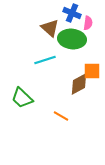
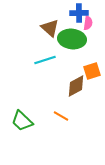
blue cross: moved 7 px right; rotated 24 degrees counterclockwise
orange square: rotated 18 degrees counterclockwise
brown diamond: moved 3 px left, 2 px down
green trapezoid: moved 23 px down
